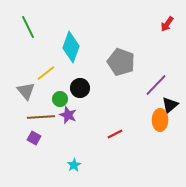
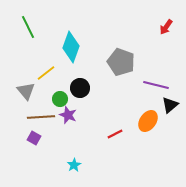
red arrow: moved 1 px left, 3 px down
purple line: rotated 60 degrees clockwise
orange ellipse: moved 12 px left, 1 px down; rotated 35 degrees clockwise
